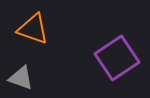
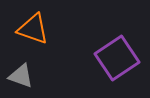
gray triangle: moved 2 px up
